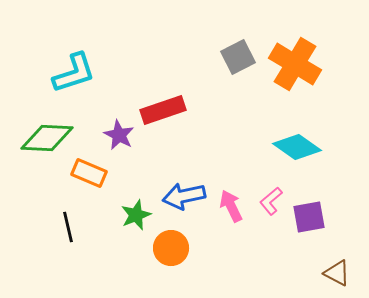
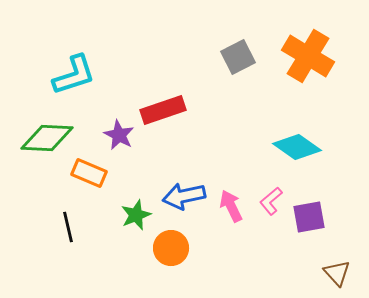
orange cross: moved 13 px right, 8 px up
cyan L-shape: moved 2 px down
brown triangle: rotated 20 degrees clockwise
